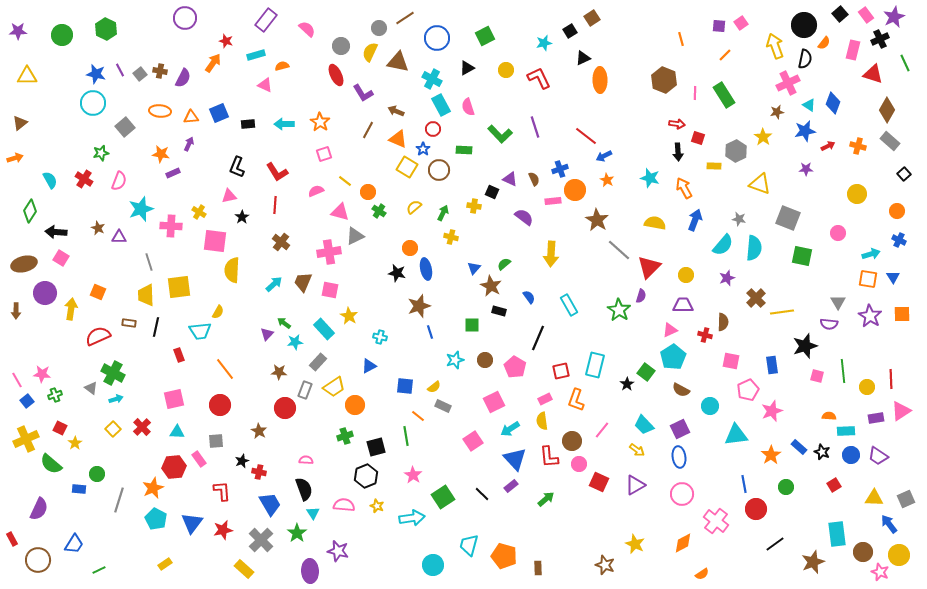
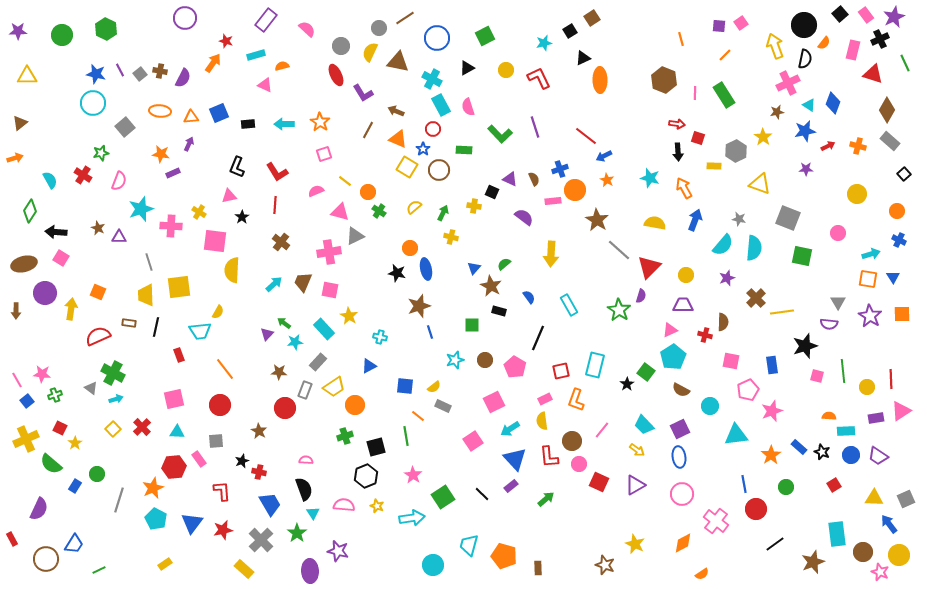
red cross at (84, 179): moved 1 px left, 4 px up
blue rectangle at (79, 489): moved 4 px left, 3 px up; rotated 64 degrees counterclockwise
brown circle at (38, 560): moved 8 px right, 1 px up
